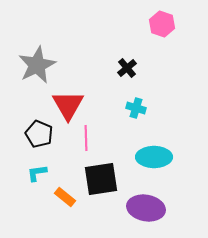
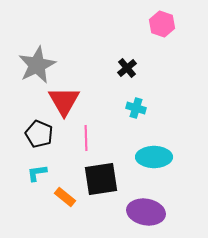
red triangle: moved 4 px left, 4 px up
purple ellipse: moved 4 px down
